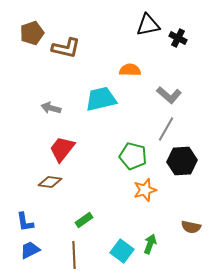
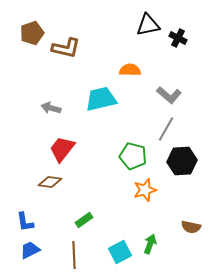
cyan square: moved 2 px left, 1 px down; rotated 25 degrees clockwise
